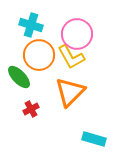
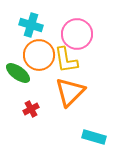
yellow L-shape: moved 5 px left, 3 px down; rotated 20 degrees clockwise
green ellipse: moved 1 px left, 4 px up; rotated 10 degrees counterclockwise
cyan rectangle: moved 2 px up
